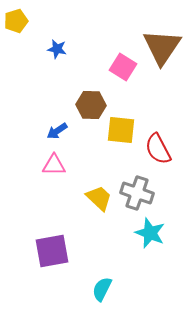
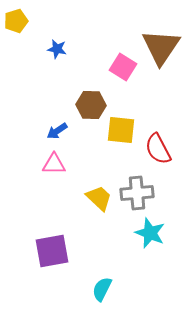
brown triangle: moved 1 px left
pink triangle: moved 1 px up
gray cross: rotated 24 degrees counterclockwise
